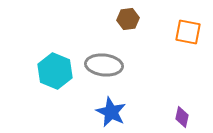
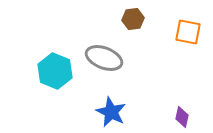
brown hexagon: moved 5 px right
gray ellipse: moved 7 px up; rotated 15 degrees clockwise
